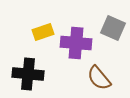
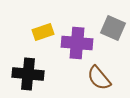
purple cross: moved 1 px right
